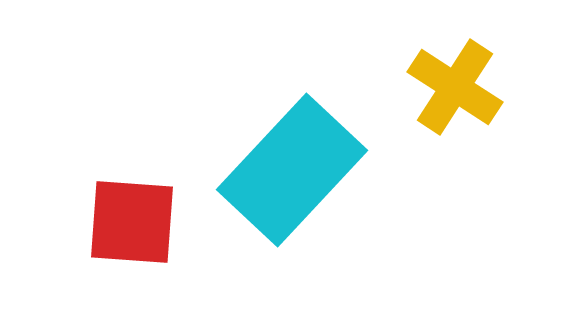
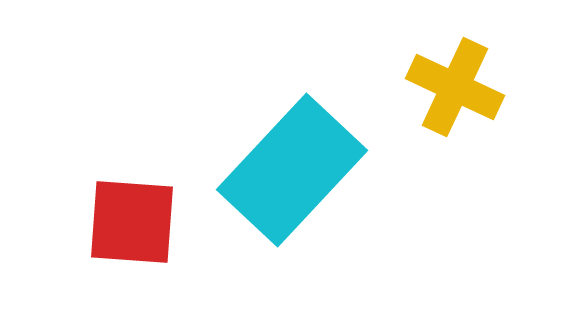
yellow cross: rotated 8 degrees counterclockwise
